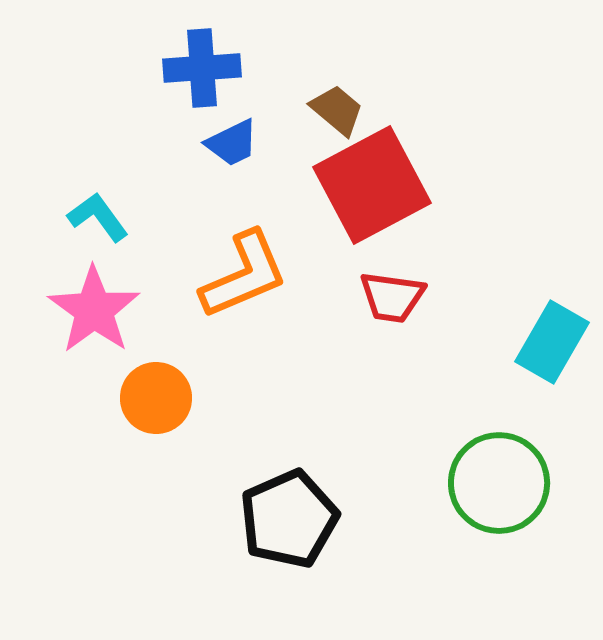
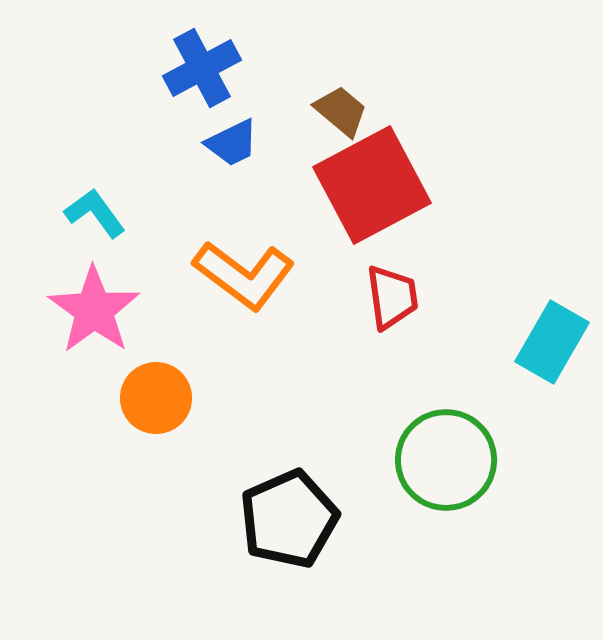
blue cross: rotated 24 degrees counterclockwise
brown trapezoid: moved 4 px right, 1 px down
cyan L-shape: moved 3 px left, 4 px up
orange L-shape: rotated 60 degrees clockwise
red trapezoid: rotated 106 degrees counterclockwise
green circle: moved 53 px left, 23 px up
